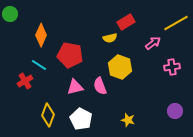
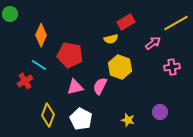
yellow semicircle: moved 1 px right, 1 px down
pink semicircle: rotated 48 degrees clockwise
purple circle: moved 15 px left, 1 px down
